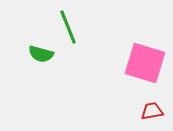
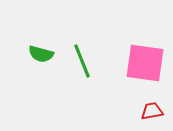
green line: moved 14 px right, 34 px down
pink square: rotated 9 degrees counterclockwise
